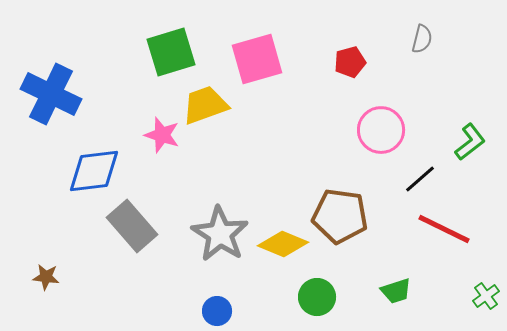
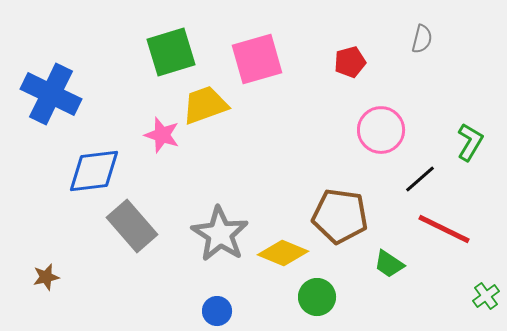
green L-shape: rotated 21 degrees counterclockwise
yellow diamond: moved 9 px down
brown star: rotated 20 degrees counterclockwise
green trapezoid: moved 7 px left, 27 px up; rotated 52 degrees clockwise
